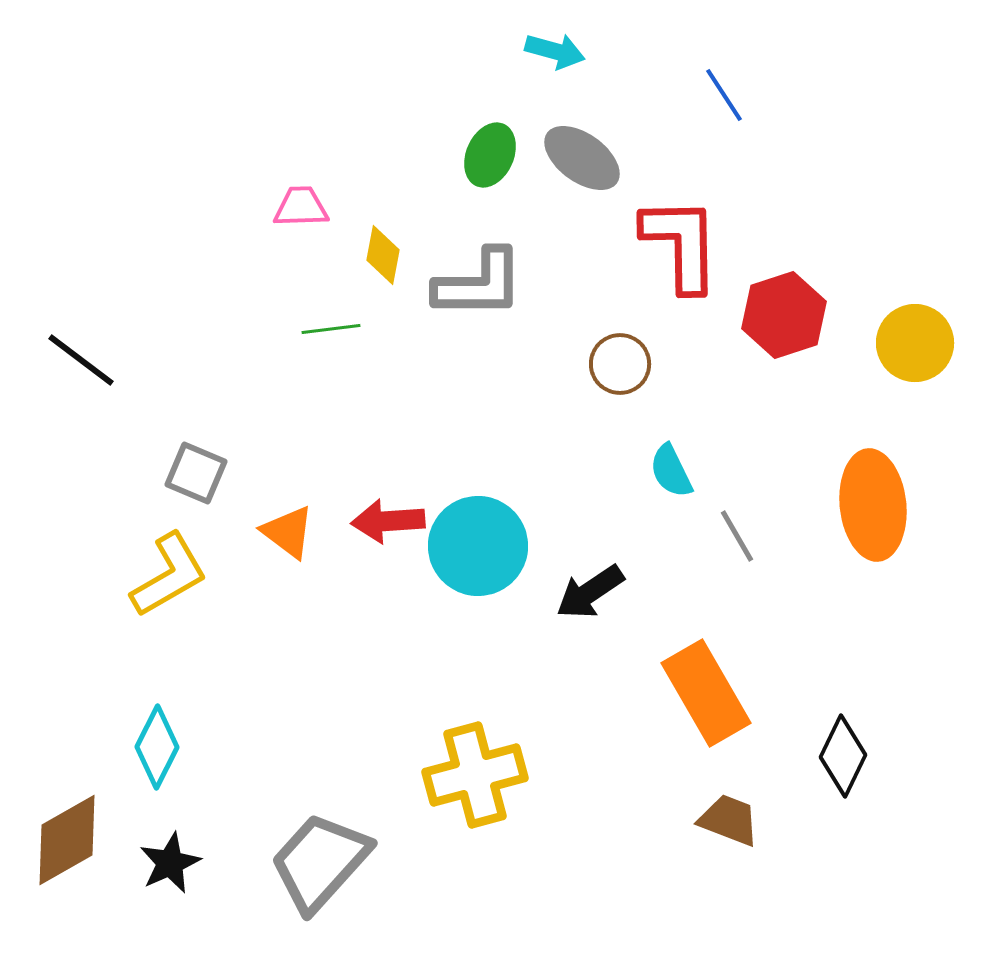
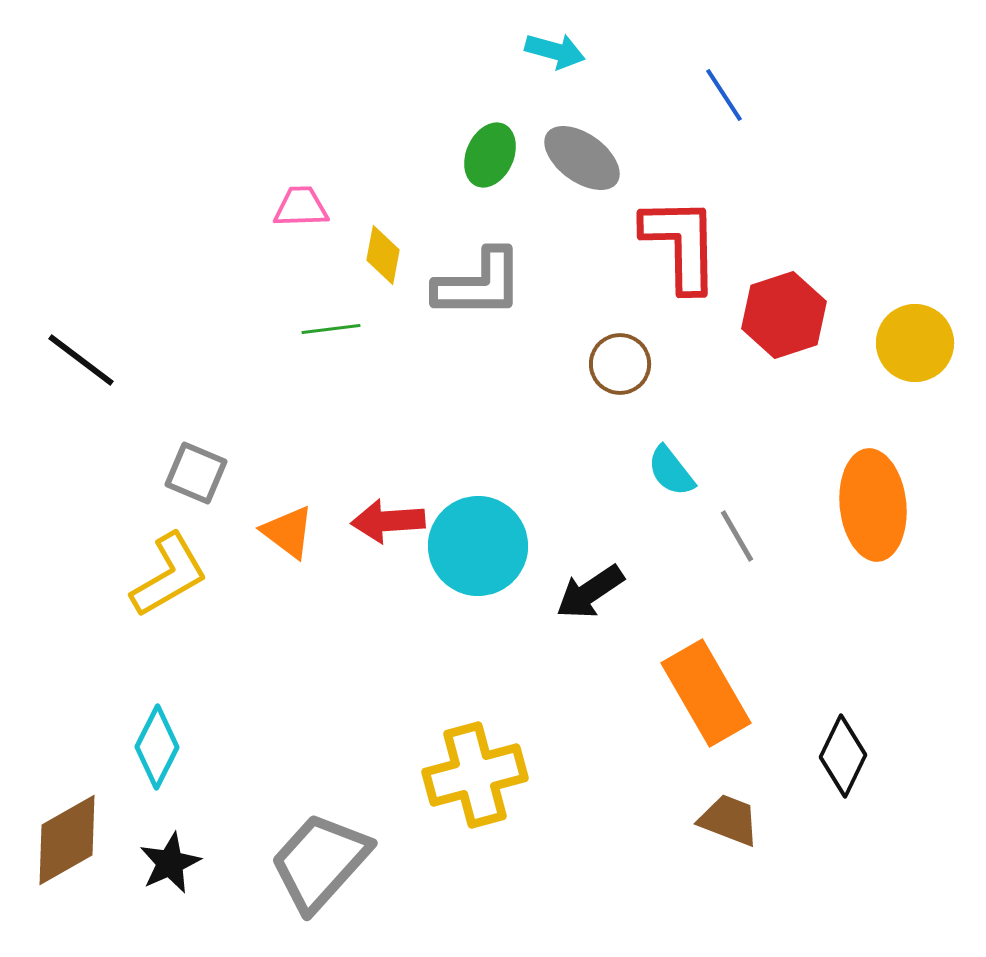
cyan semicircle: rotated 12 degrees counterclockwise
